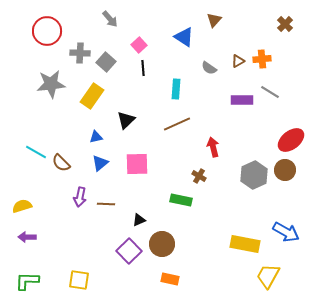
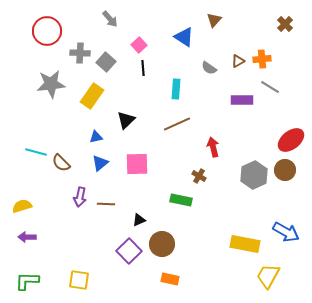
gray line at (270, 92): moved 5 px up
cyan line at (36, 152): rotated 15 degrees counterclockwise
